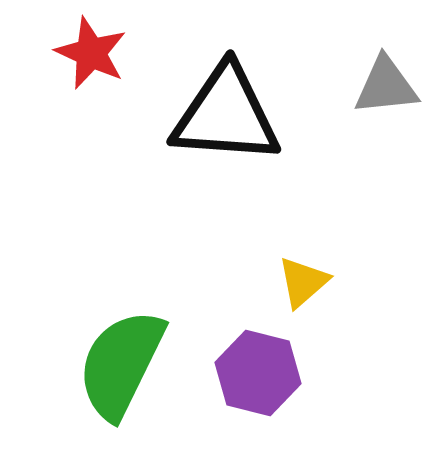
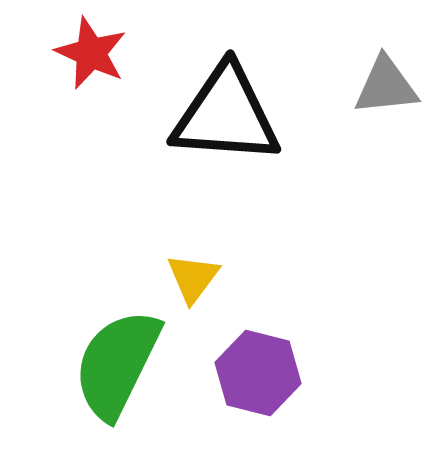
yellow triangle: moved 110 px left, 4 px up; rotated 12 degrees counterclockwise
green semicircle: moved 4 px left
